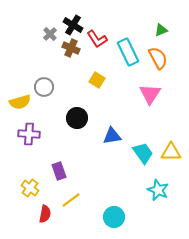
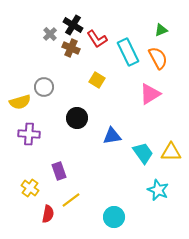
pink triangle: rotated 25 degrees clockwise
red semicircle: moved 3 px right
